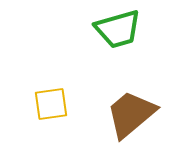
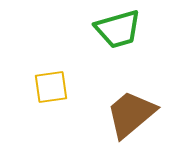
yellow square: moved 17 px up
